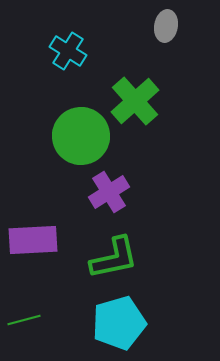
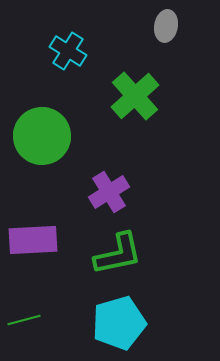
green cross: moved 5 px up
green circle: moved 39 px left
green L-shape: moved 4 px right, 4 px up
